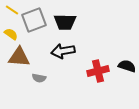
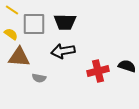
gray square: moved 4 px down; rotated 20 degrees clockwise
